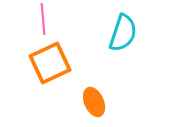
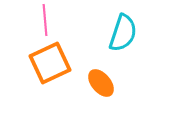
pink line: moved 2 px right, 1 px down
orange ellipse: moved 7 px right, 19 px up; rotated 16 degrees counterclockwise
